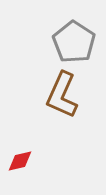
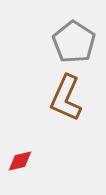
brown L-shape: moved 4 px right, 3 px down
